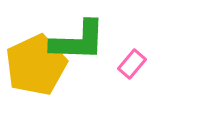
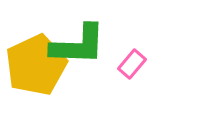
green L-shape: moved 4 px down
